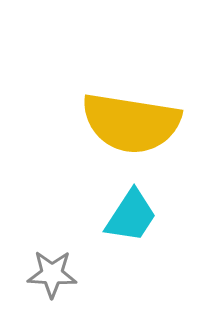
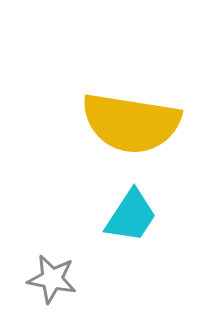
gray star: moved 5 px down; rotated 9 degrees clockwise
